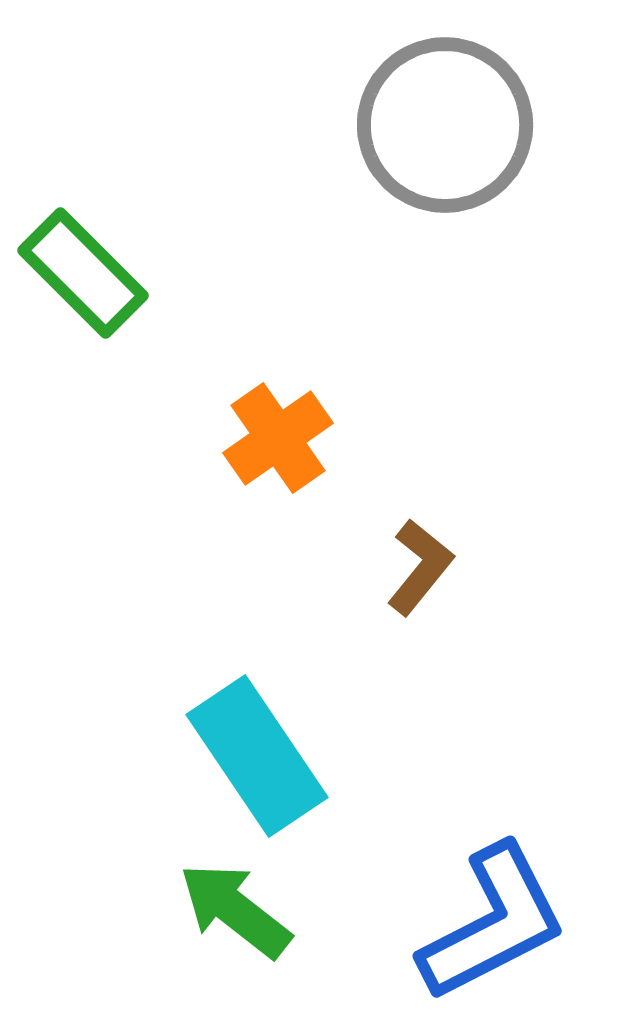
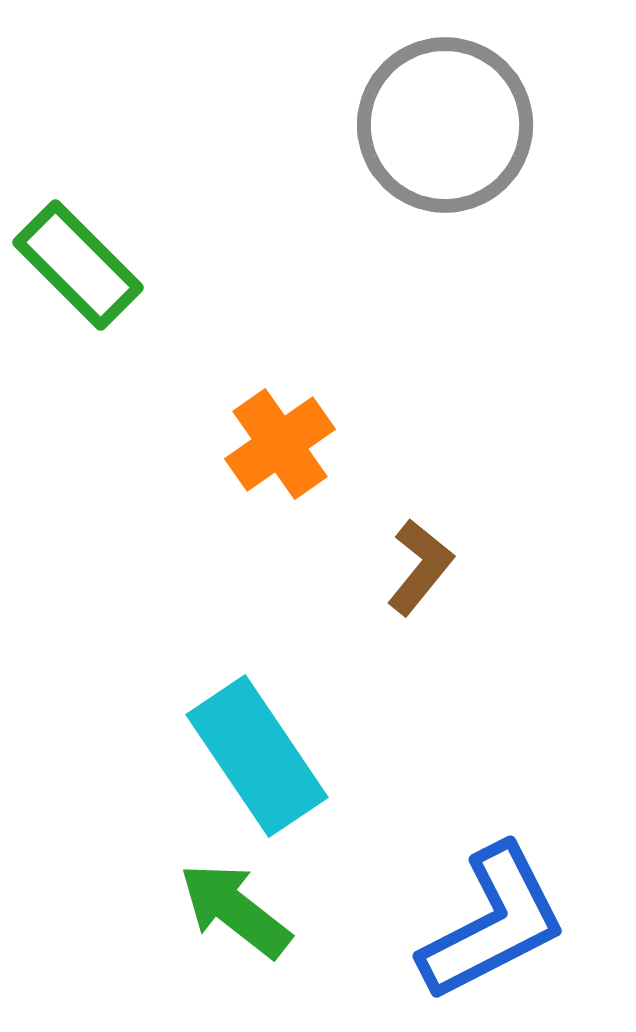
green rectangle: moved 5 px left, 8 px up
orange cross: moved 2 px right, 6 px down
